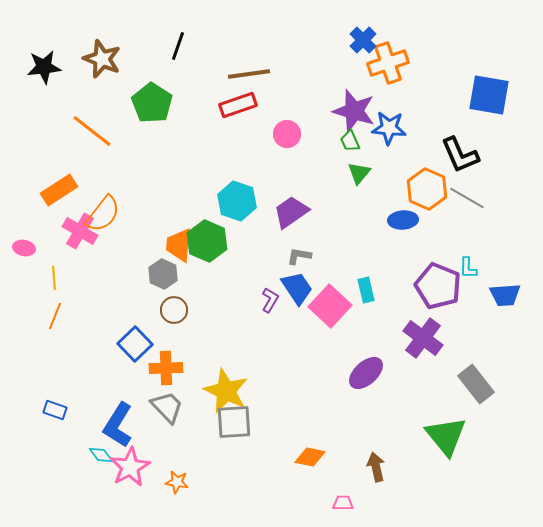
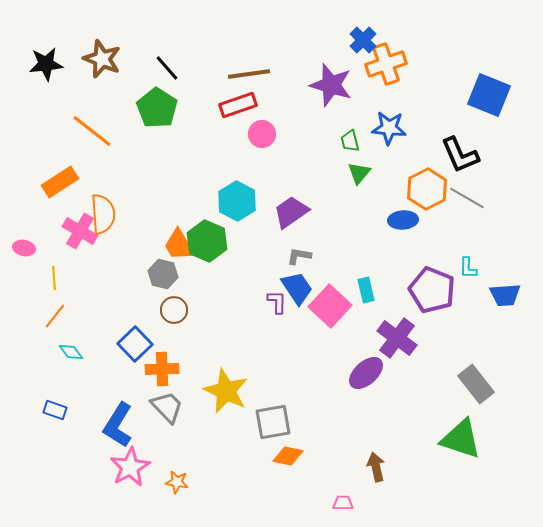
black line at (178, 46): moved 11 px left, 22 px down; rotated 60 degrees counterclockwise
orange cross at (388, 63): moved 2 px left, 1 px down
black star at (44, 67): moved 2 px right, 3 px up
blue square at (489, 95): rotated 12 degrees clockwise
green pentagon at (152, 103): moved 5 px right, 5 px down
purple star at (354, 111): moved 23 px left, 26 px up
pink circle at (287, 134): moved 25 px left
green trapezoid at (350, 141): rotated 10 degrees clockwise
orange hexagon at (427, 189): rotated 9 degrees clockwise
orange rectangle at (59, 190): moved 1 px right, 8 px up
cyan hexagon at (237, 201): rotated 9 degrees clockwise
orange semicircle at (103, 214): rotated 42 degrees counterclockwise
orange trapezoid at (179, 245): rotated 36 degrees counterclockwise
gray hexagon at (163, 274): rotated 12 degrees counterclockwise
purple pentagon at (438, 286): moved 6 px left, 4 px down
purple L-shape at (270, 300): moved 7 px right, 2 px down; rotated 30 degrees counterclockwise
orange line at (55, 316): rotated 16 degrees clockwise
purple cross at (423, 338): moved 26 px left
orange cross at (166, 368): moved 4 px left, 1 px down
gray square at (234, 422): moved 39 px right; rotated 6 degrees counterclockwise
green triangle at (446, 436): moved 15 px right, 3 px down; rotated 33 degrees counterclockwise
cyan diamond at (101, 455): moved 30 px left, 103 px up
orange diamond at (310, 457): moved 22 px left, 1 px up
